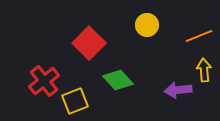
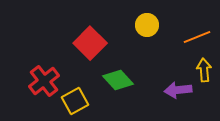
orange line: moved 2 px left, 1 px down
red square: moved 1 px right
yellow square: rotated 8 degrees counterclockwise
